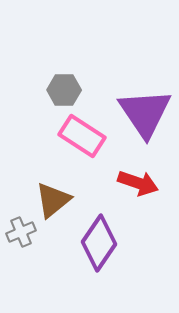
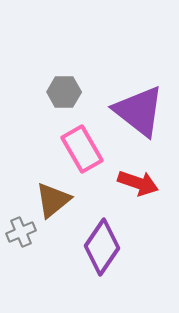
gray hexagon: moved 2 px down
purple triangle: moved 6 px left, 2 px up; rotated 18 degrees counterclockwise
pink rectangle: moved 13 px down; rotated 27 degrees clockwise
purple diamond: moved 3 px right, 4 px down
